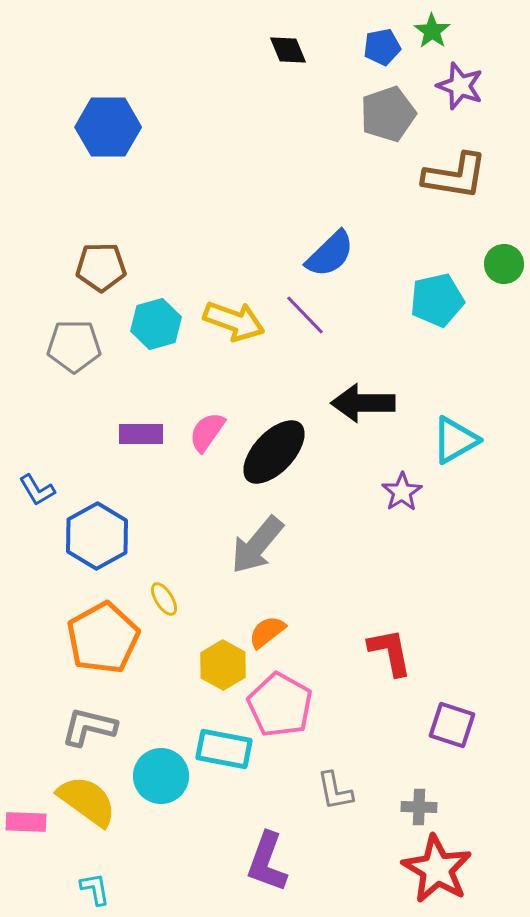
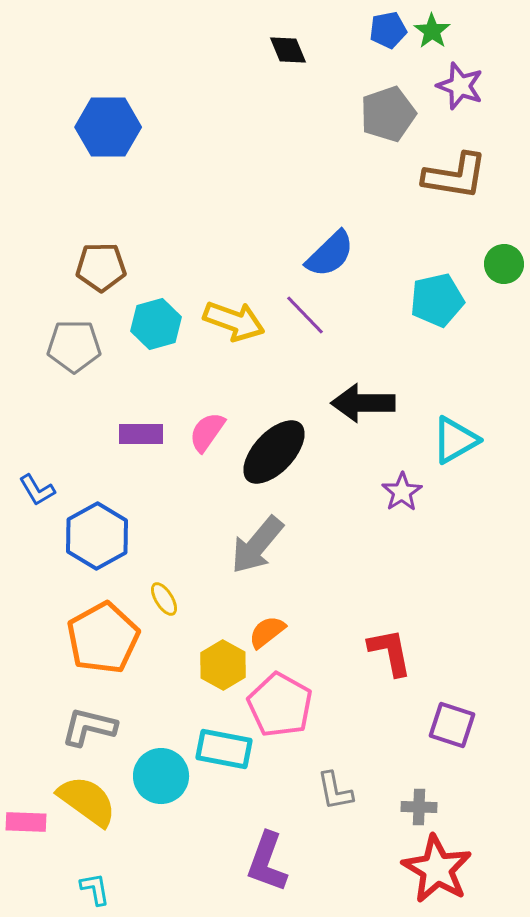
blue pentagon at (382, 47): moved 6 px right, 17 px up
